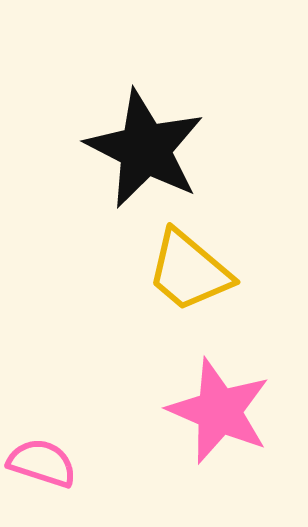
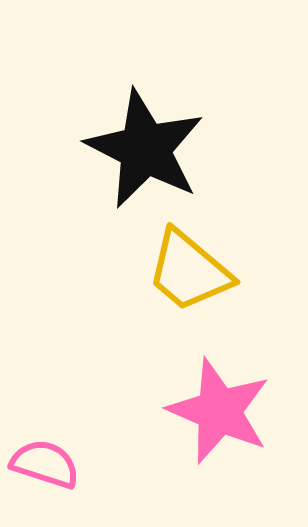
pink semicircle: moved 3 px right, 1 px down
